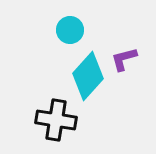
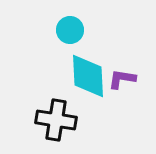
purple L-shape: moved 2 px left, 20 px down; rotated 24 degrees clockwise
cyan diamond: rotated 45 degrees counterclockwise
